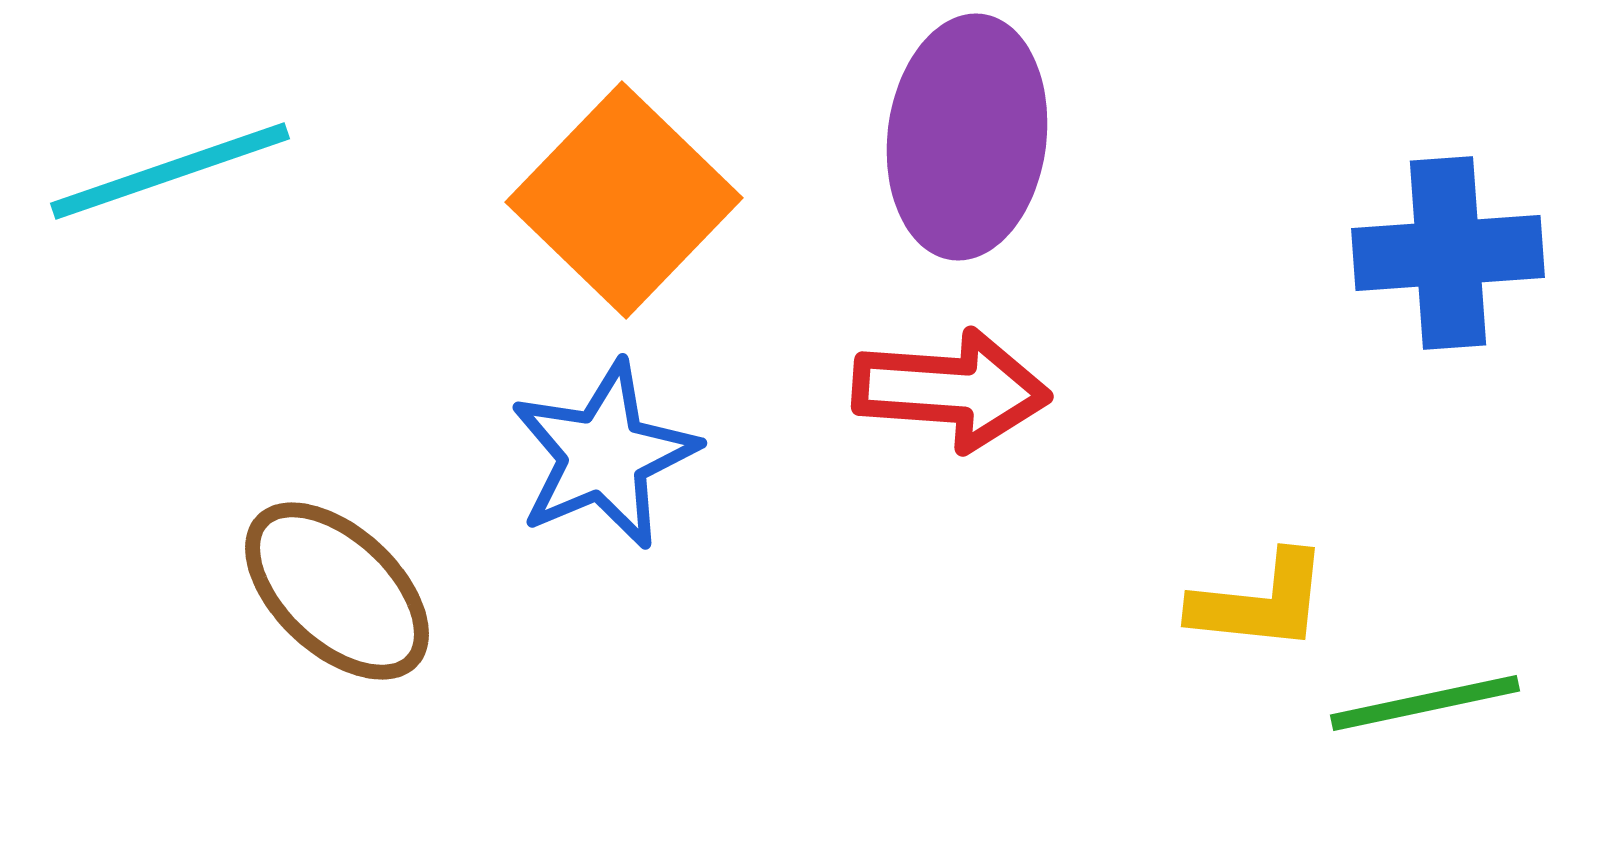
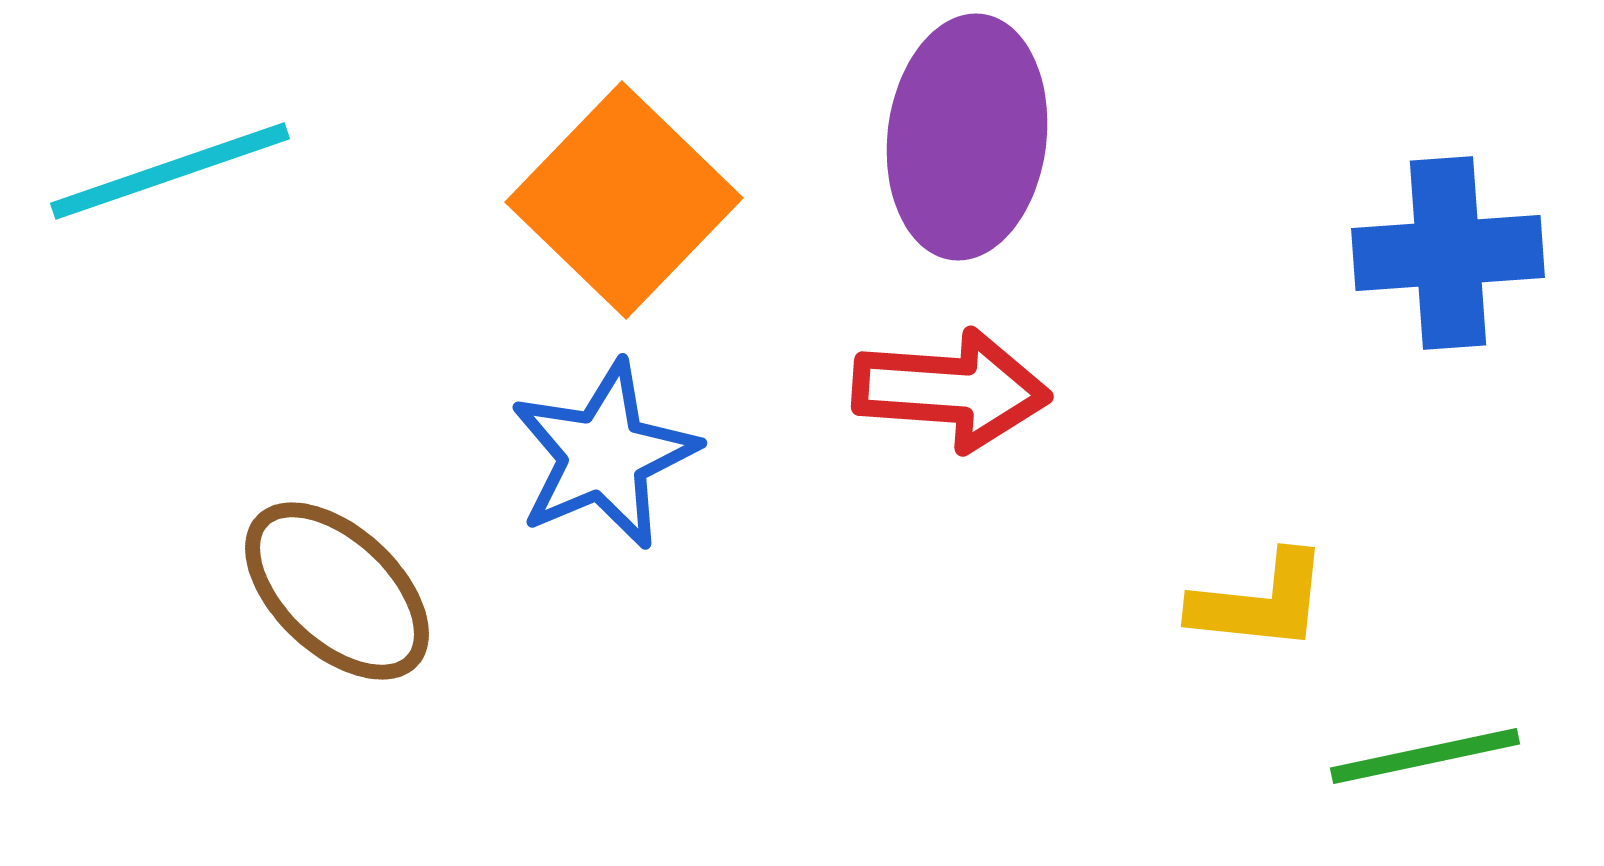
green line: moved 53 px down
